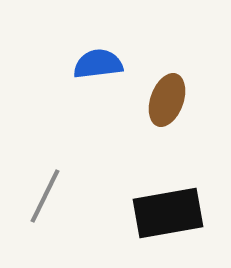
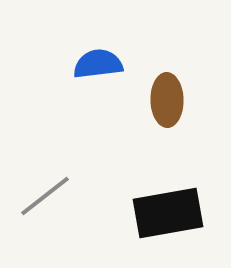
brown ellipse: rotated 21 degrees counterclockwise
gray line: rotated 26 degrees clockwise
